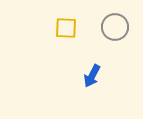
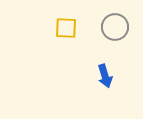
blue arrow: moved 13 px right; rotated 45 degrees counterclockwise
